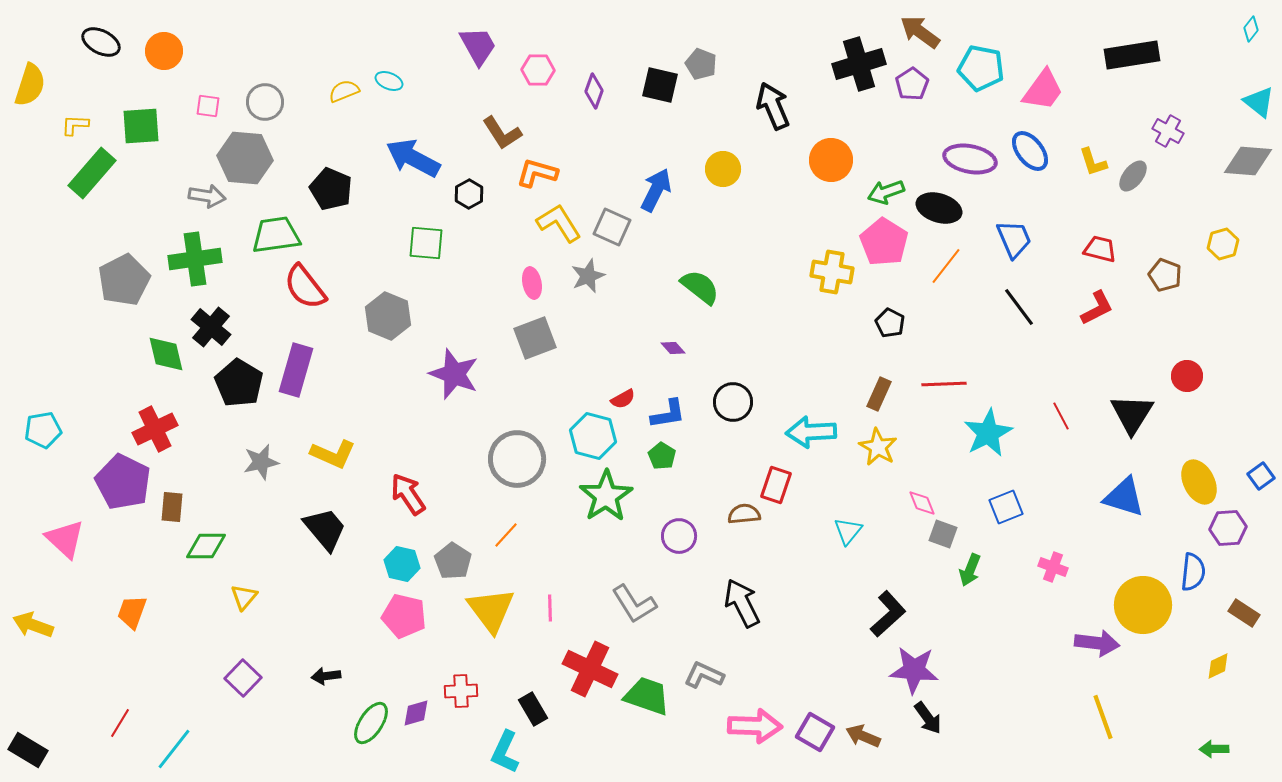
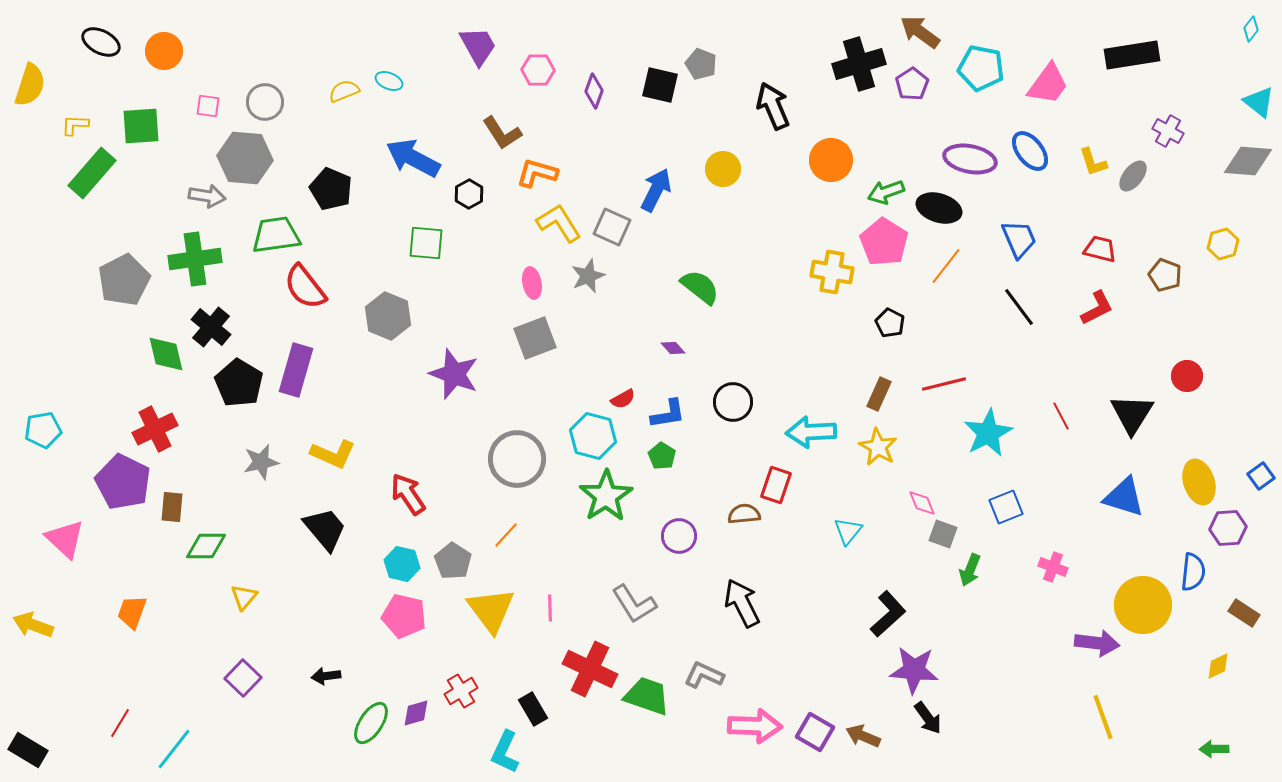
pink trapezoid at (1043, 90): moved 5 px right, 6 px up
blue trapezoid at (1014, 239): moved 5 px right
red line at (944, 384): rotated 12 degrees counterclockwise
yellow ellipse at (1199, 482): rotated 9 degrees clockwise
red cross at (461, 691): rotated 28 degrees counterclockwise
